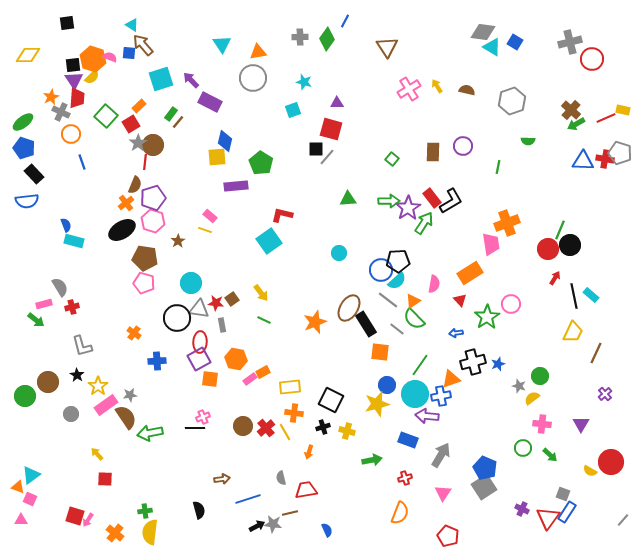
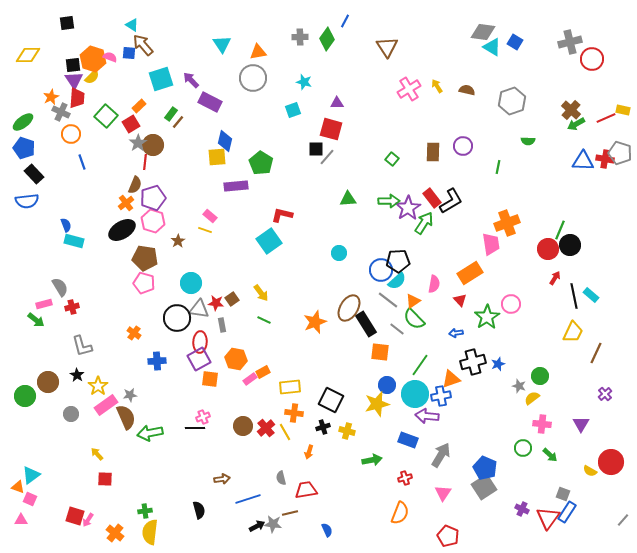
brown semicircle at (126, 417): rotated 10 degrees clockwise
